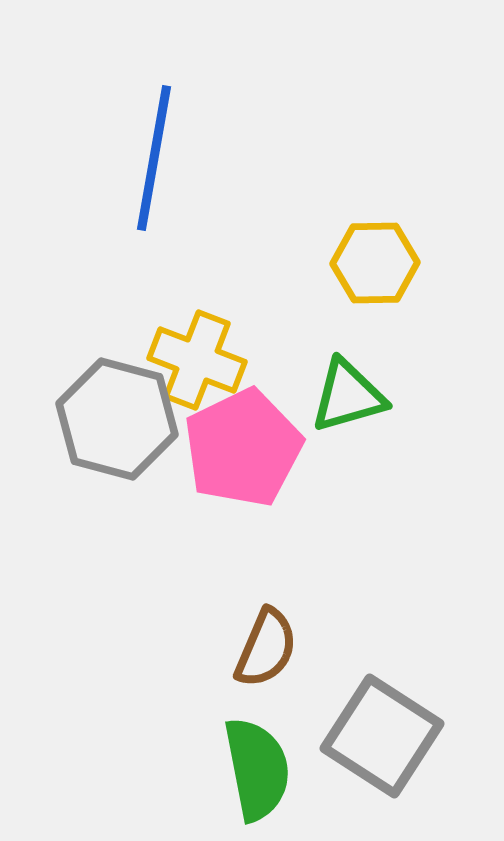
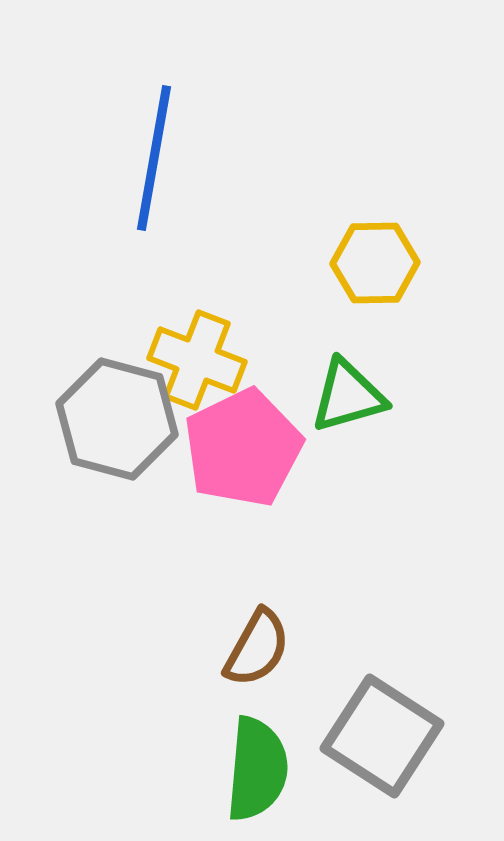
brown semicircle: moved 9 px left; rotated 6 degrees clockwise
green semicircle: rotated 16 degrees clockwise
